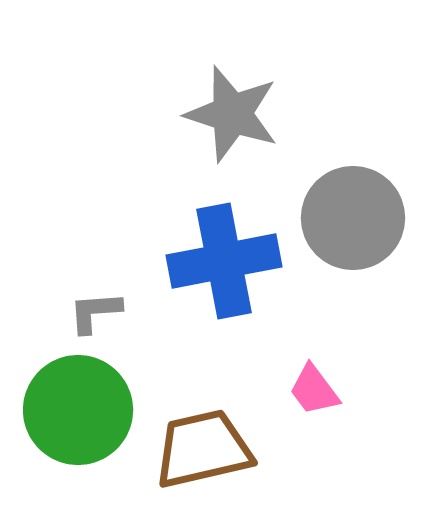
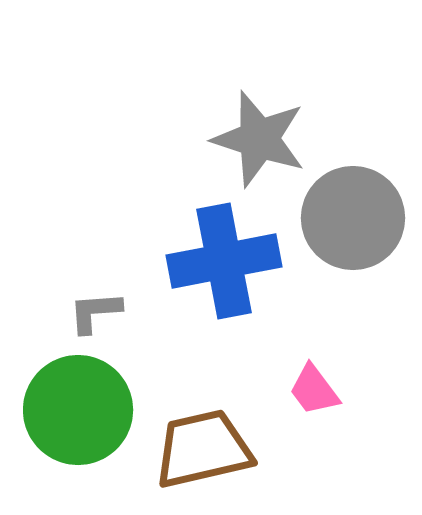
gray star: moved 27 px right, 25 px down
